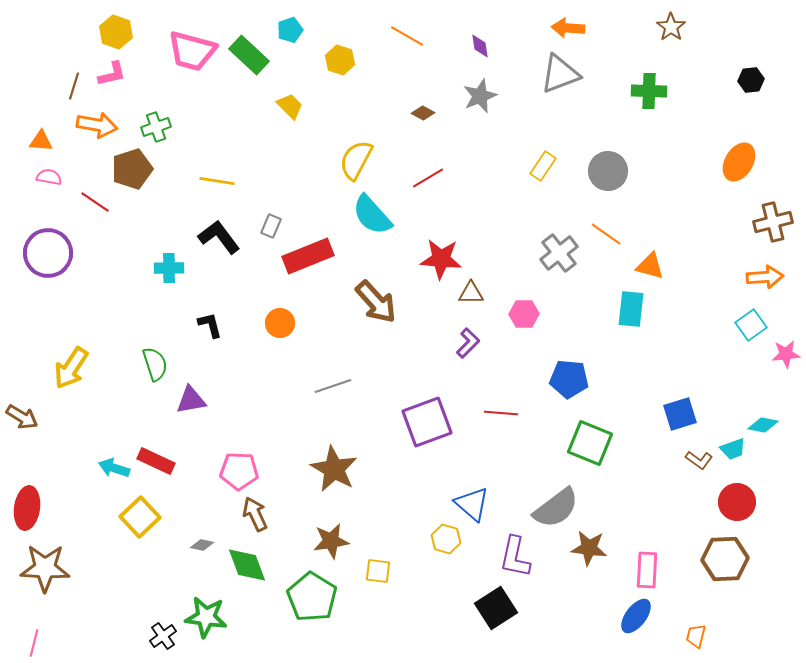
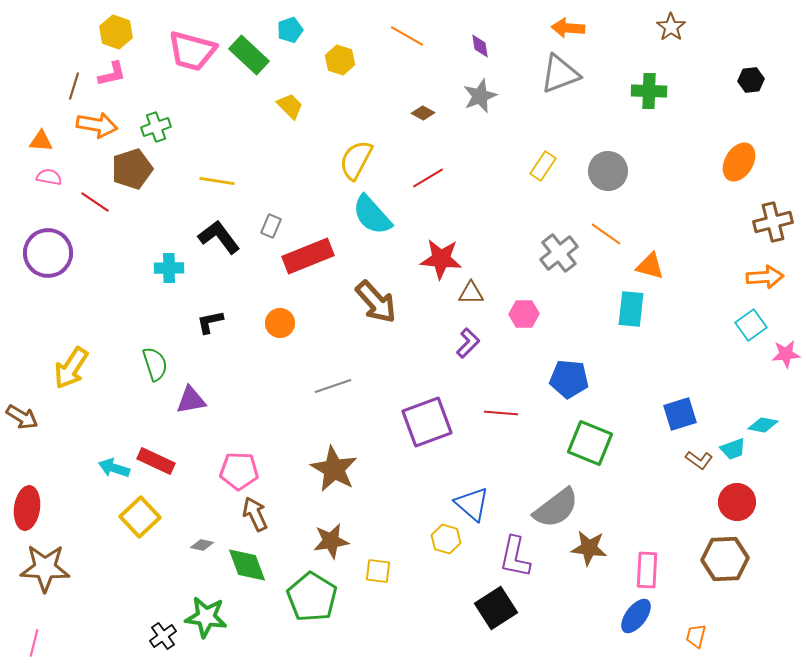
black L-shape at (210, 325): moved 3 px up; rotated 88 degrees counterclockwise
